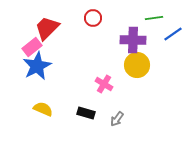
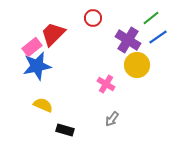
green line: moved 3 px left; rotated 30 degrees counterclockwise
red trapezoid: moved 6 px right, 6 px down
blue line: moved 15 px left, 3 px down
purple cross: moved 5 px left; rotated 30 degrees clockwise
blue star: rotated 16 degrees clockwise
pink cross: moved 2 px right
yellow semicircle: moved 4 px up
black rectangle: moved 21 px left, 17 px down
gray arrow: moved 5 px left
